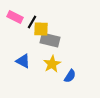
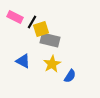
yellow square: rotated 21 degrees counterclockwise
